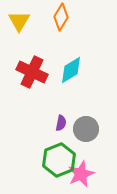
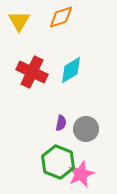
orange diamond: rotated 40 degrees clockwise
green hexagon: moved 1 px left, 2 px down; rotated 16 degrees counterclockwise
